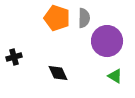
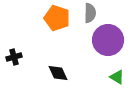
gray semicircle: moved 6 px right, 5 px up
purple circle: moved 1 px right, 1 px up
green triangle: moved 2 px right, 1 px down
